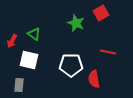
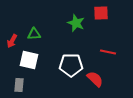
red square: rotated 28 degrees clockwise
green triangle: rotated 40 degrees counterclockwise
red semicircle: moved 1 px right; rotated 144 degrees clockwise
